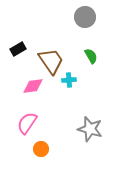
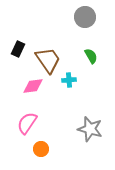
black rectangle: rotated 35 degrees counterclockwise
brown trapezoid: moved 3 px left, 1 px up
